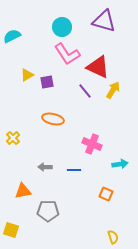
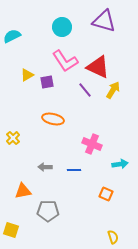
pink L-shape: moved 2 px left, 7 px down
purple line: moved 1 px up
